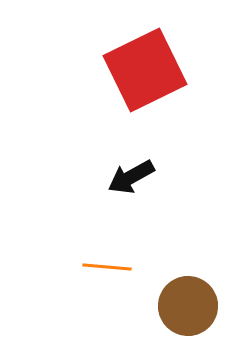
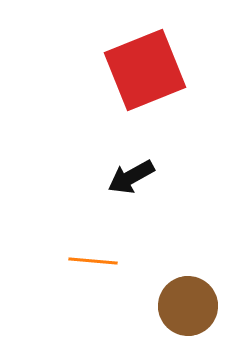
red square: rotated 4 degrees clockwise
orange line: moved 14 px left, 6 px up
